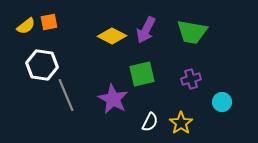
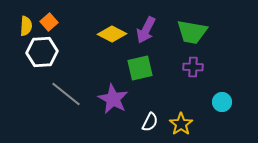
orange square: rotated 30 degrees counterclockwise
yellow semicircle: rotated 48 degrees counterclockwise
yellow diamond: moved 2 px up
white hexagon: moved 13 px up; rotated 12 degrees counterclockwise
green square: moved 2 px left, 6 px up
purple cross: moved 2 px right, 12 px up; rotated 18 degrees clockwise
gray line: moved 1 px up; rotated 28 degrees counterclockwise
yellow star: moved 1 px down
